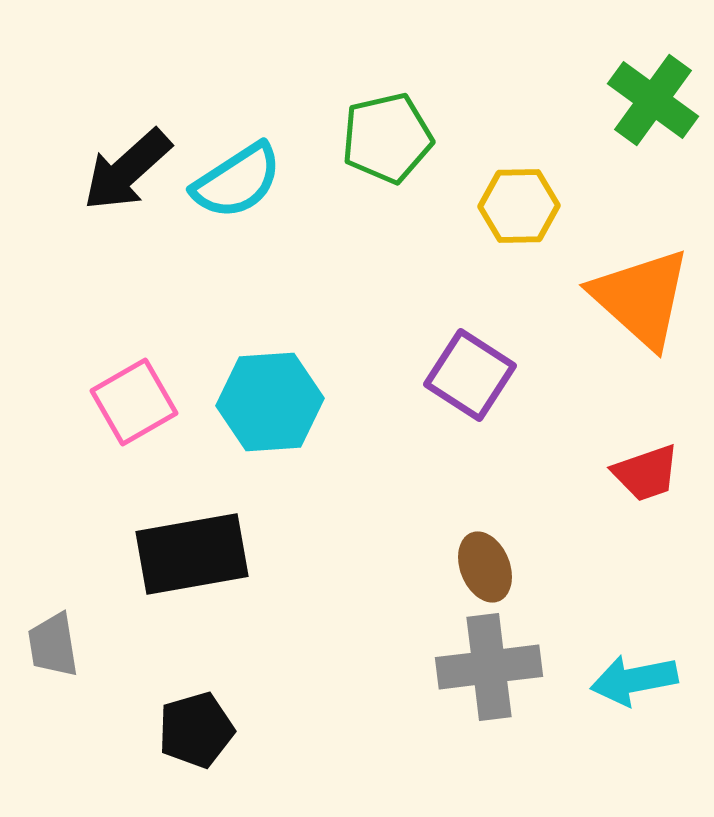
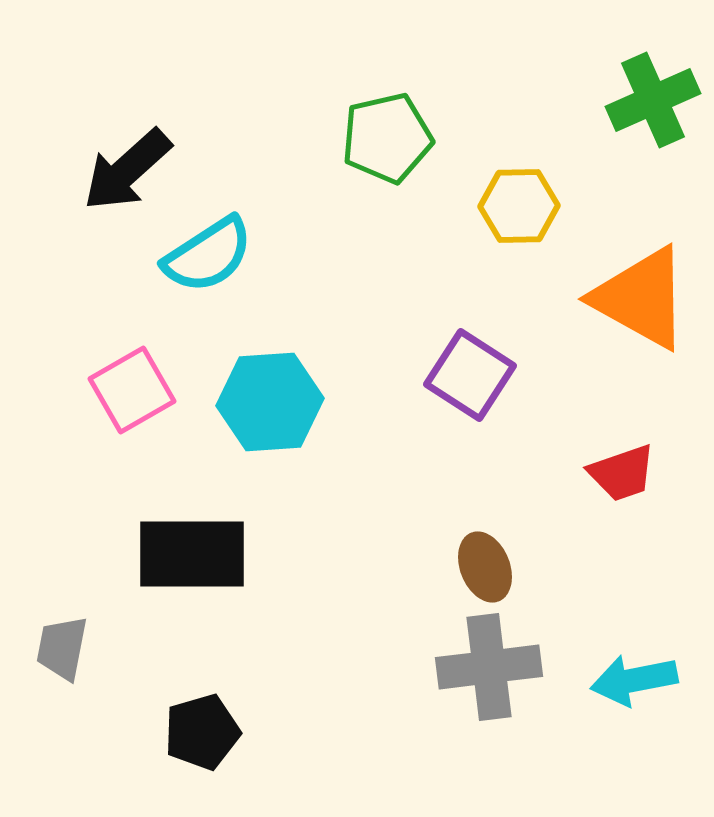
green cross: rotated 30 degrees clockwise
cyan semicircle: moved 29 px left, 74 px down
orange triangle: rotated 13 degrees counterclockwise
pink square: moved 2 px left, 12 px up
red trapezoid: moved 24 px left
black rectangle: rotated 10 degrees clockwise
gray trapezoid: moved 9 px right, 3 px down; rotated 20 degrees clockwise
black pentagon: moved 6 px right, 2 px down
